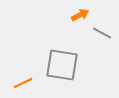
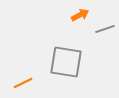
gray line: moved 3 px right, 4 px up; rotated 48 degrees counterclockwise
gray square: moved 4 px right, 3 px up
